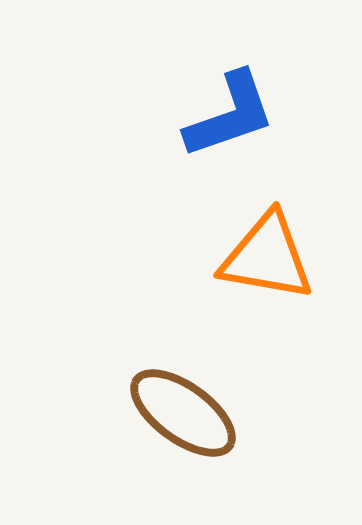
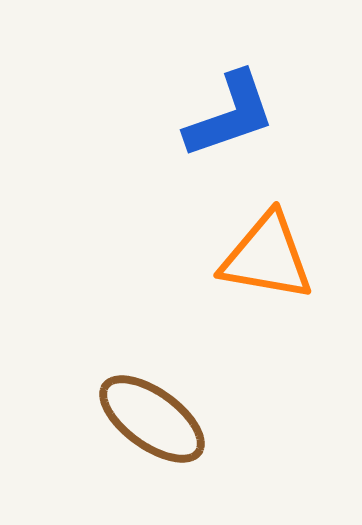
brown ellipse: moved 31 px left, 6 px down
